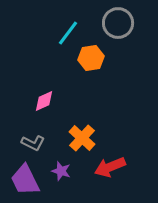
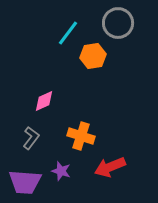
orange hexagon: moved 2 px right, 2 px up
orange cross: moved 1 px left, 2 px up; rotated 24 degrees counterclockwise
gray L-shape: moved 2 px left, 5 px up; rotated 80 degrees counterclockwise
purple trapezoid: moved 2 px down; rotated 60 degrees counterclockwise
